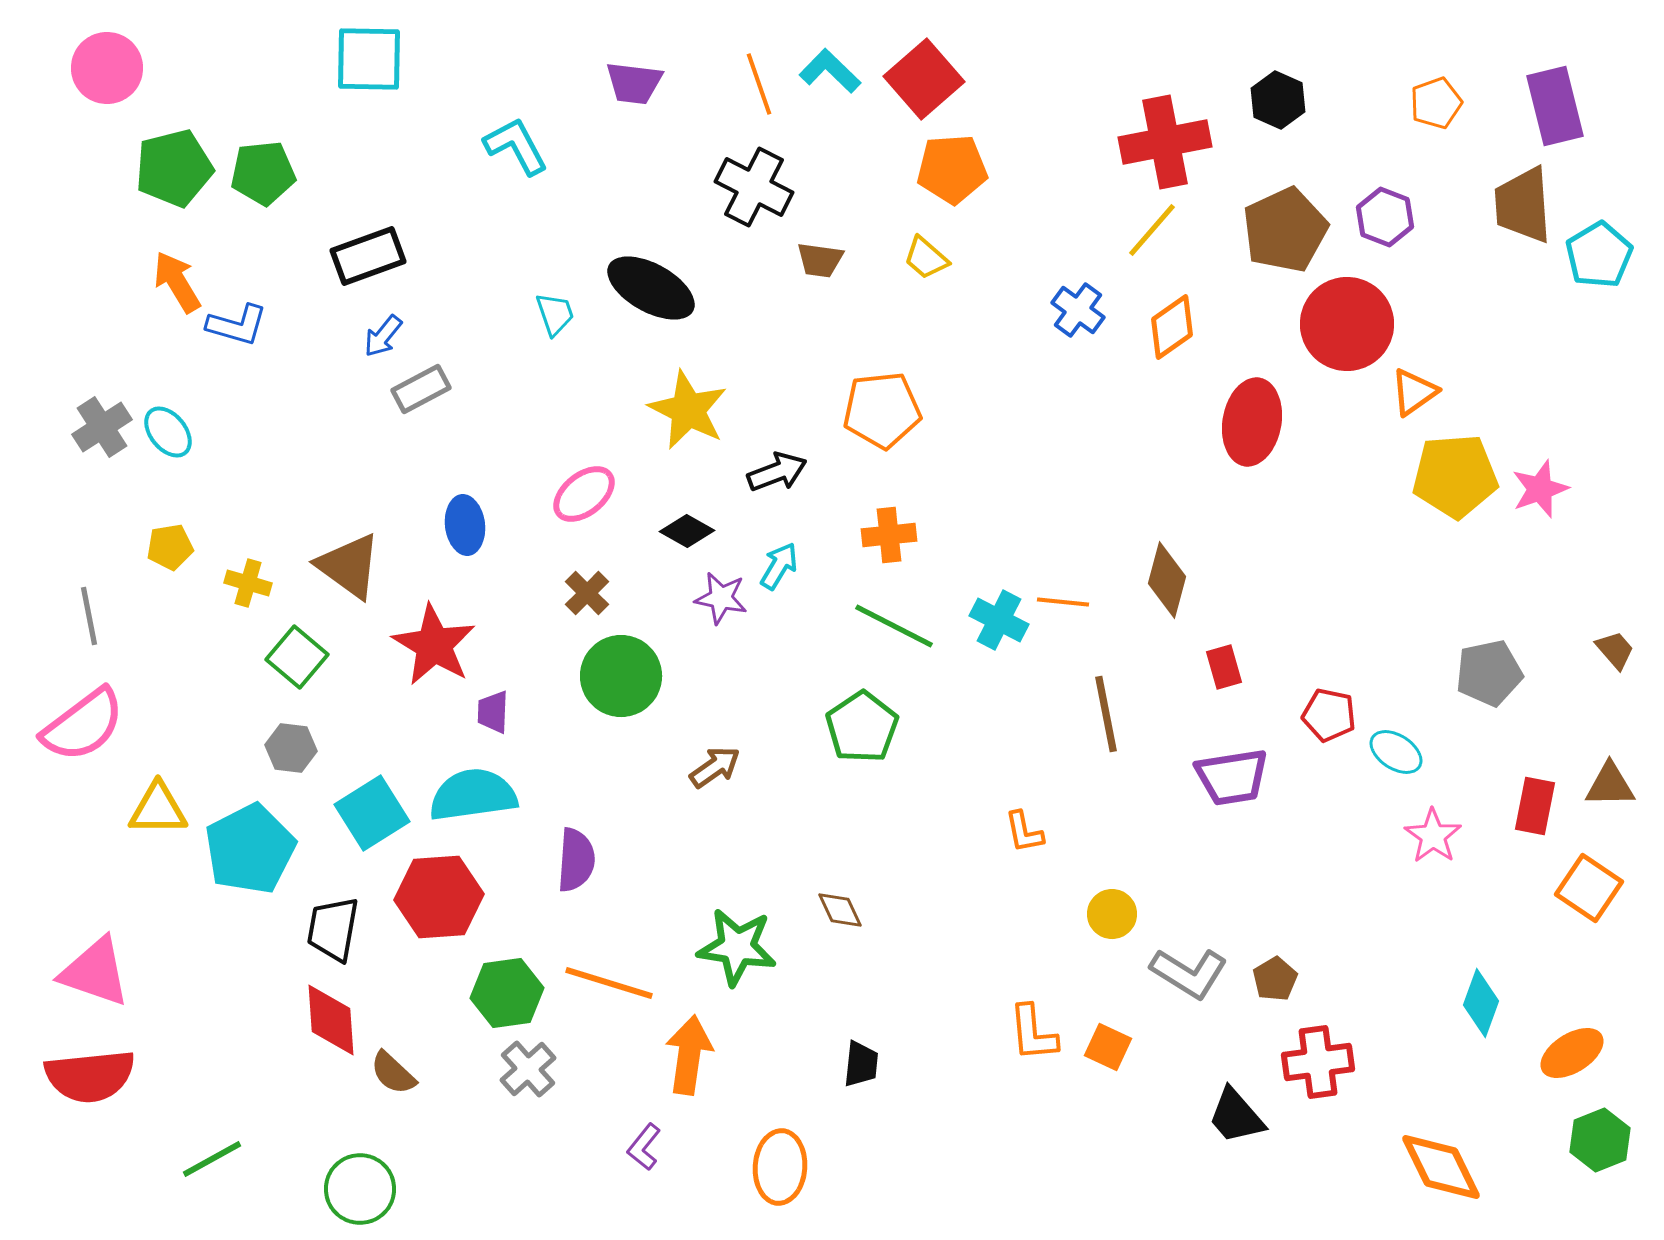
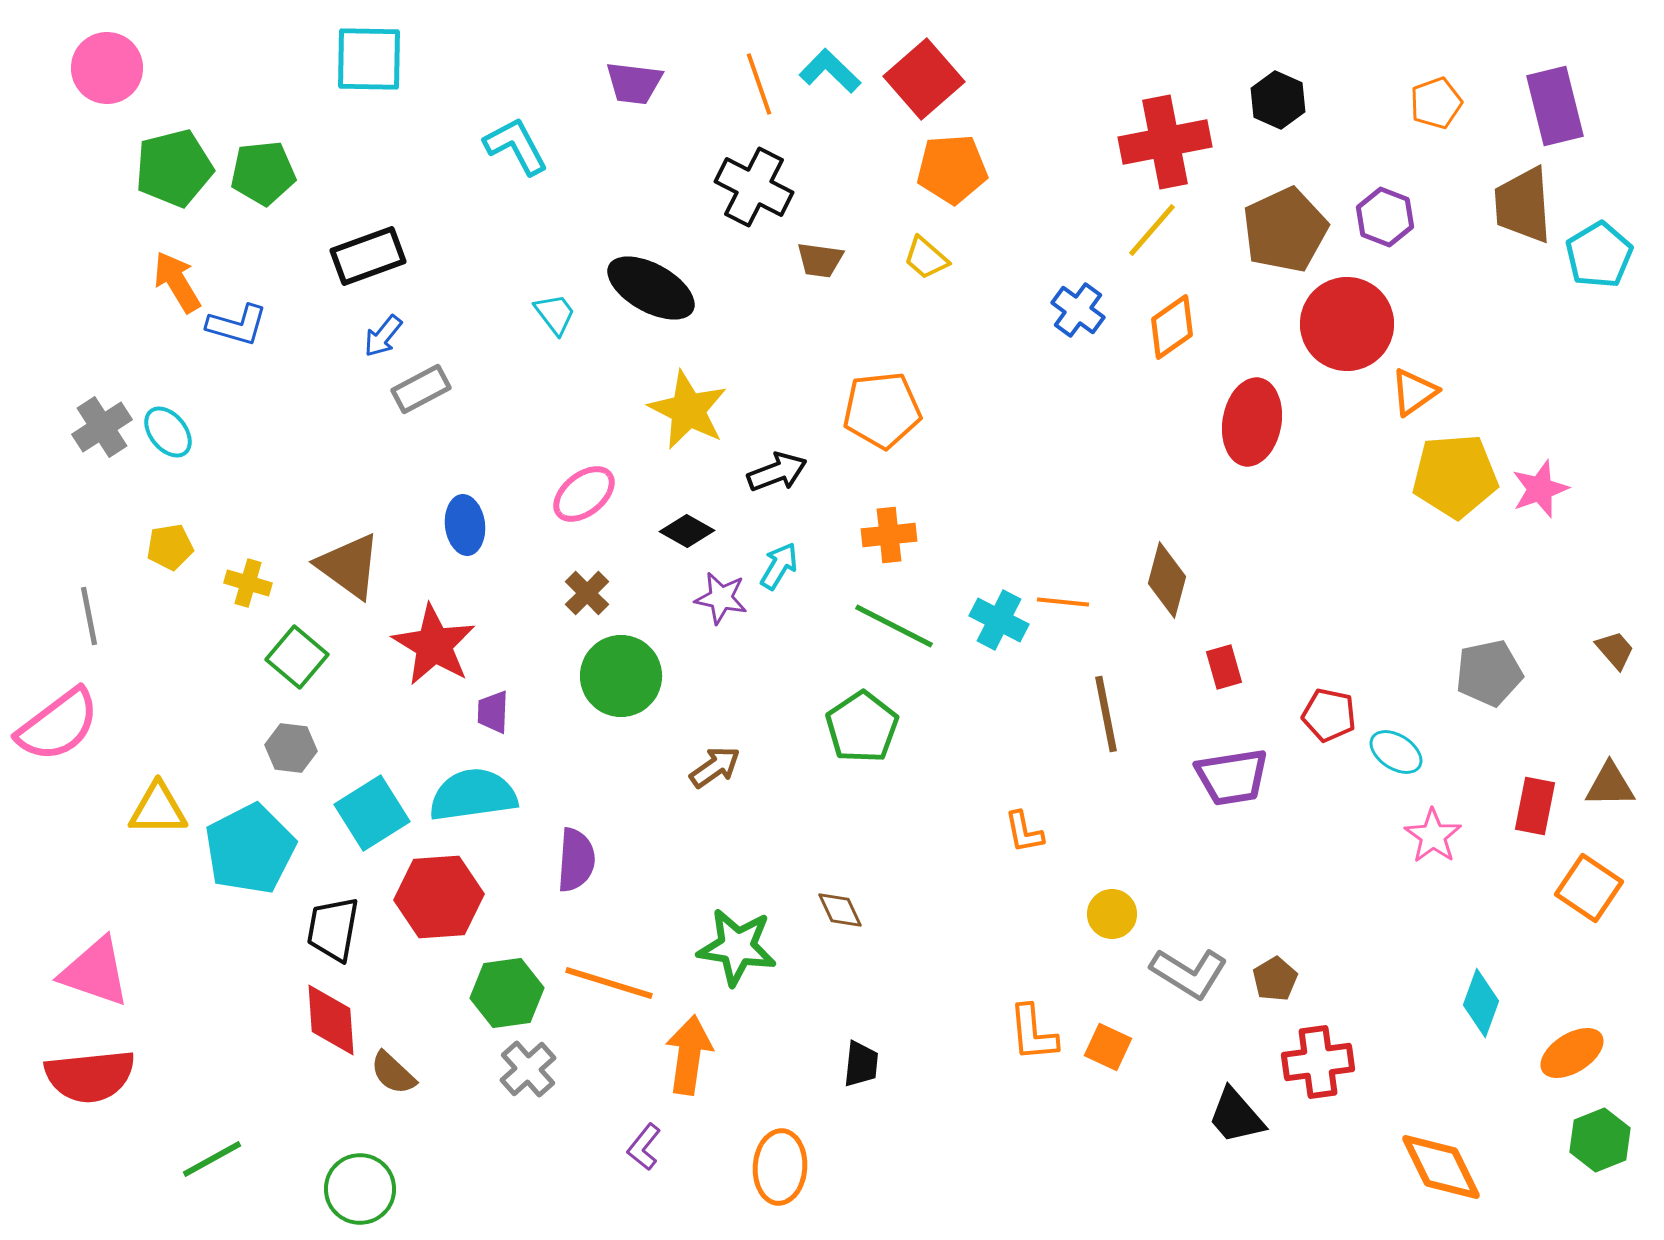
cyan trapezoid at (555, 314): rotated 18 degrees counterclockwise
pink semicircle at (83, 725): moved 25 px left
